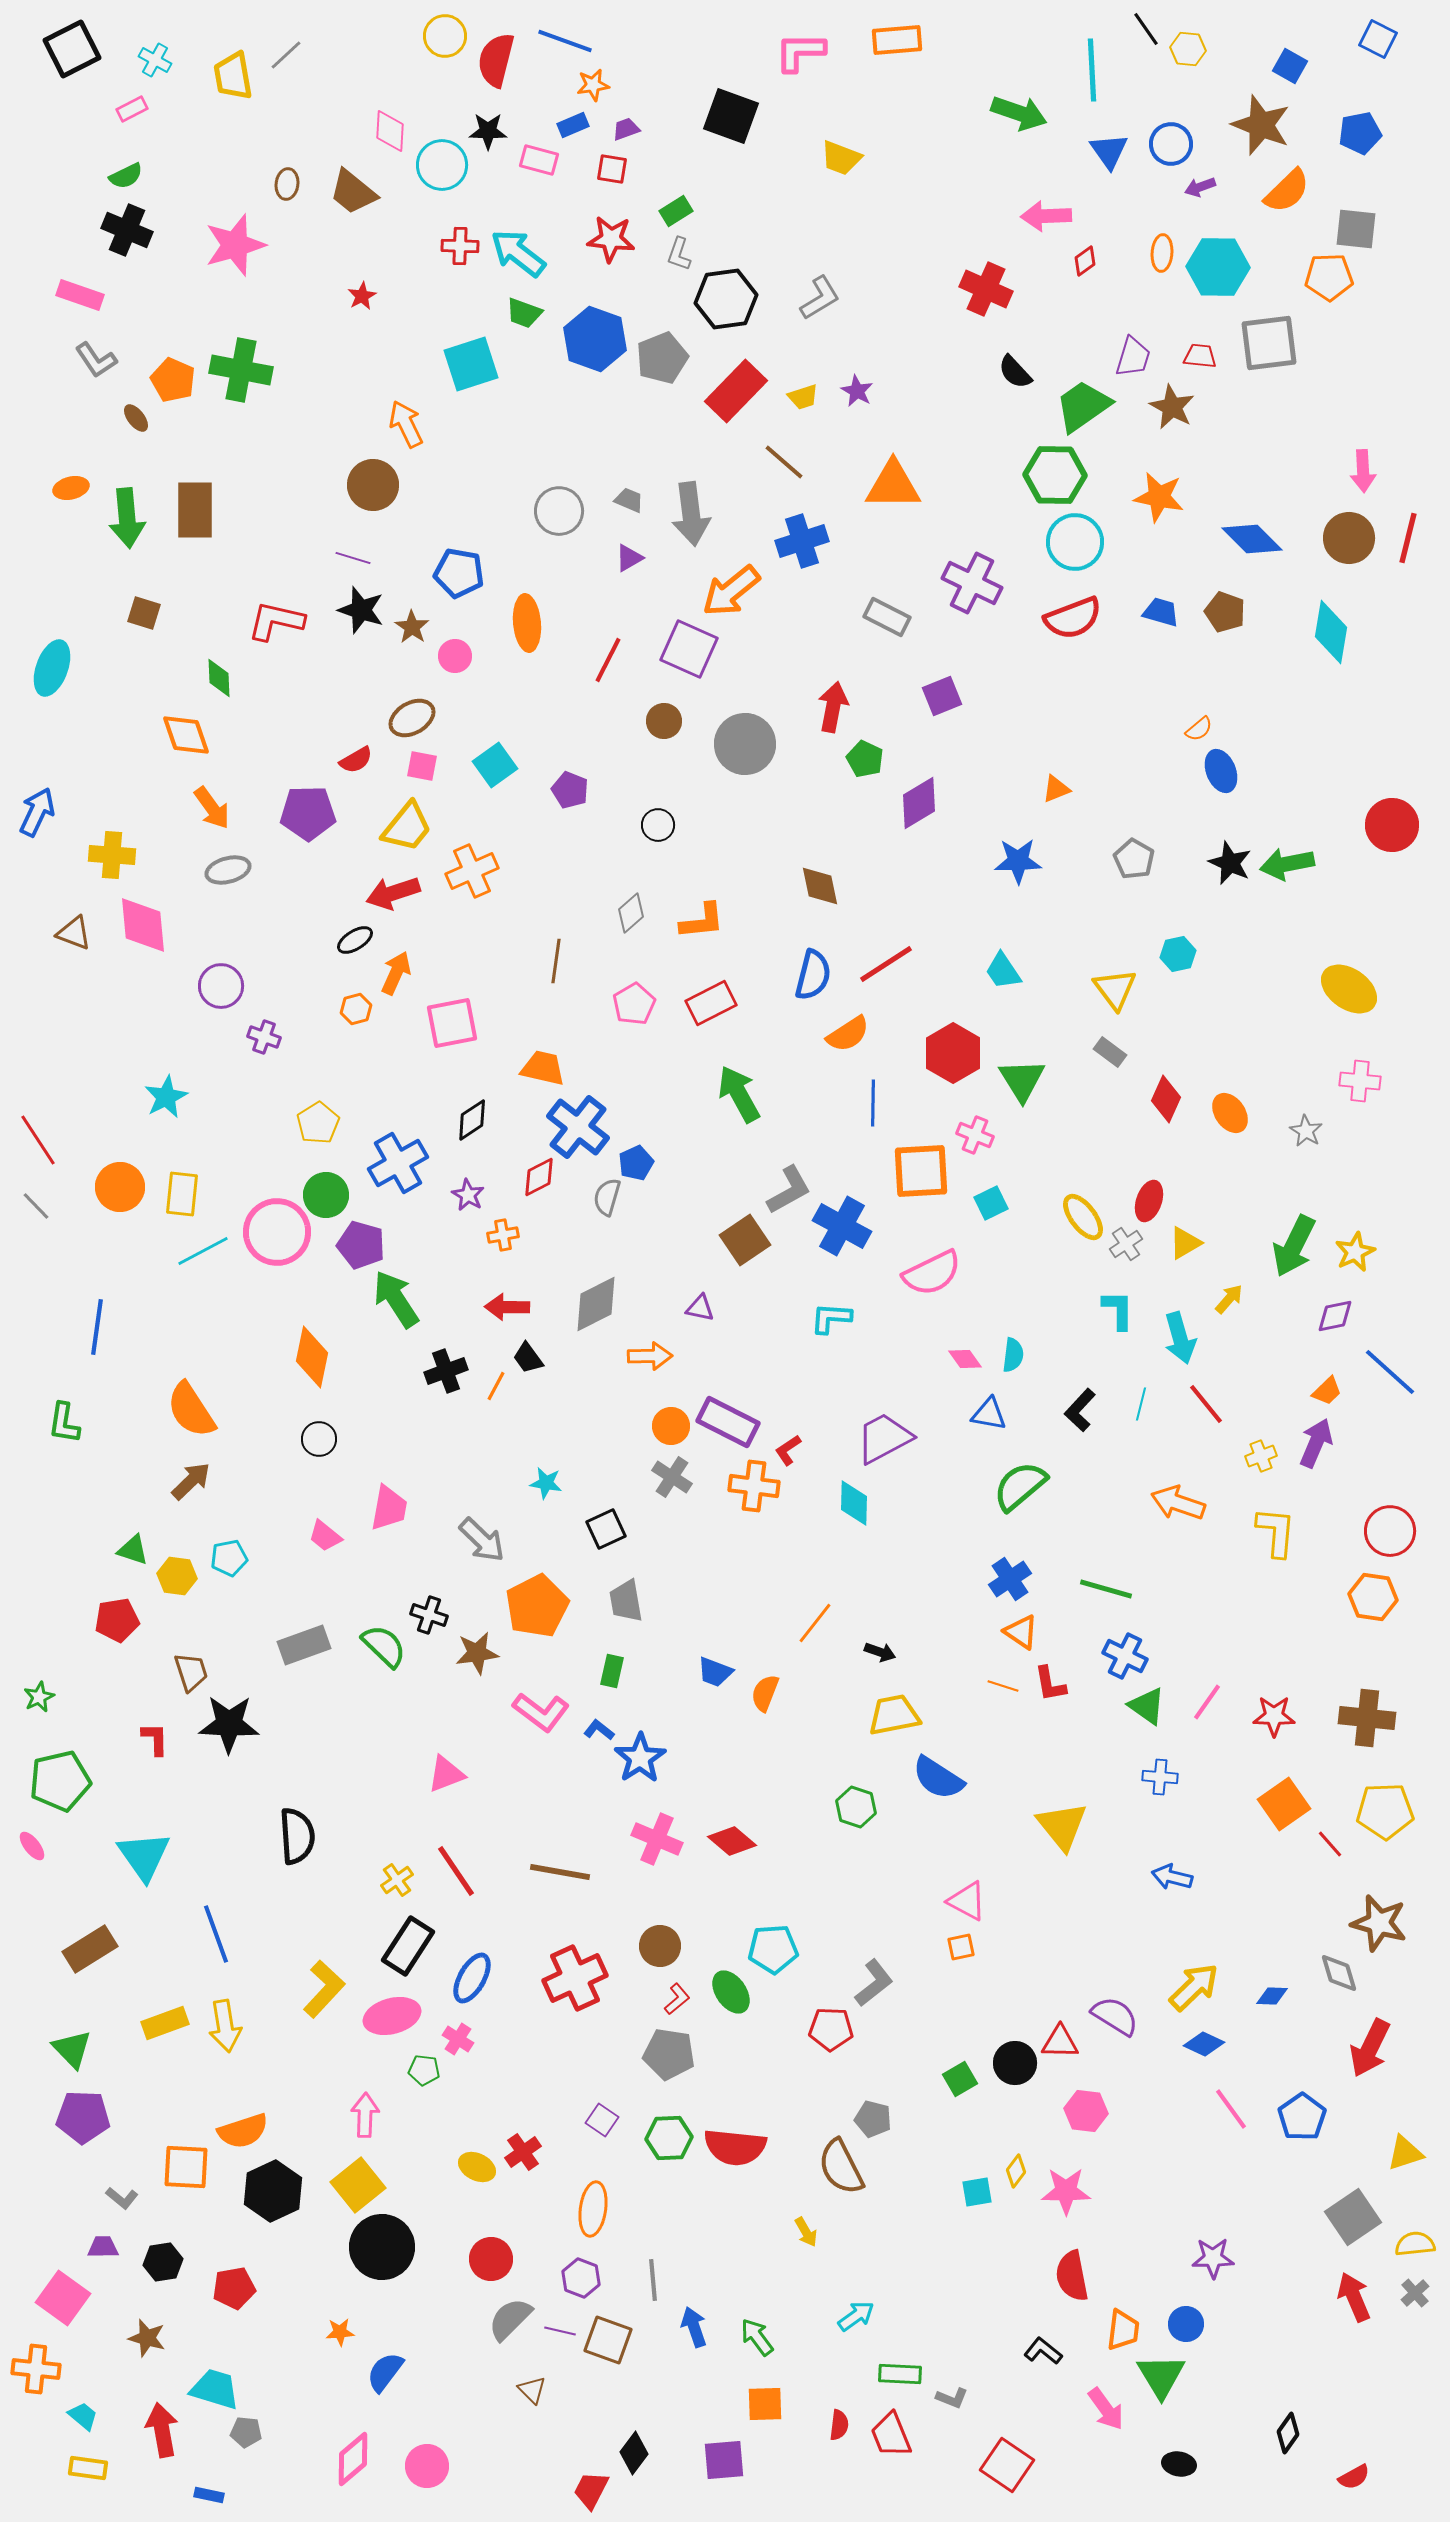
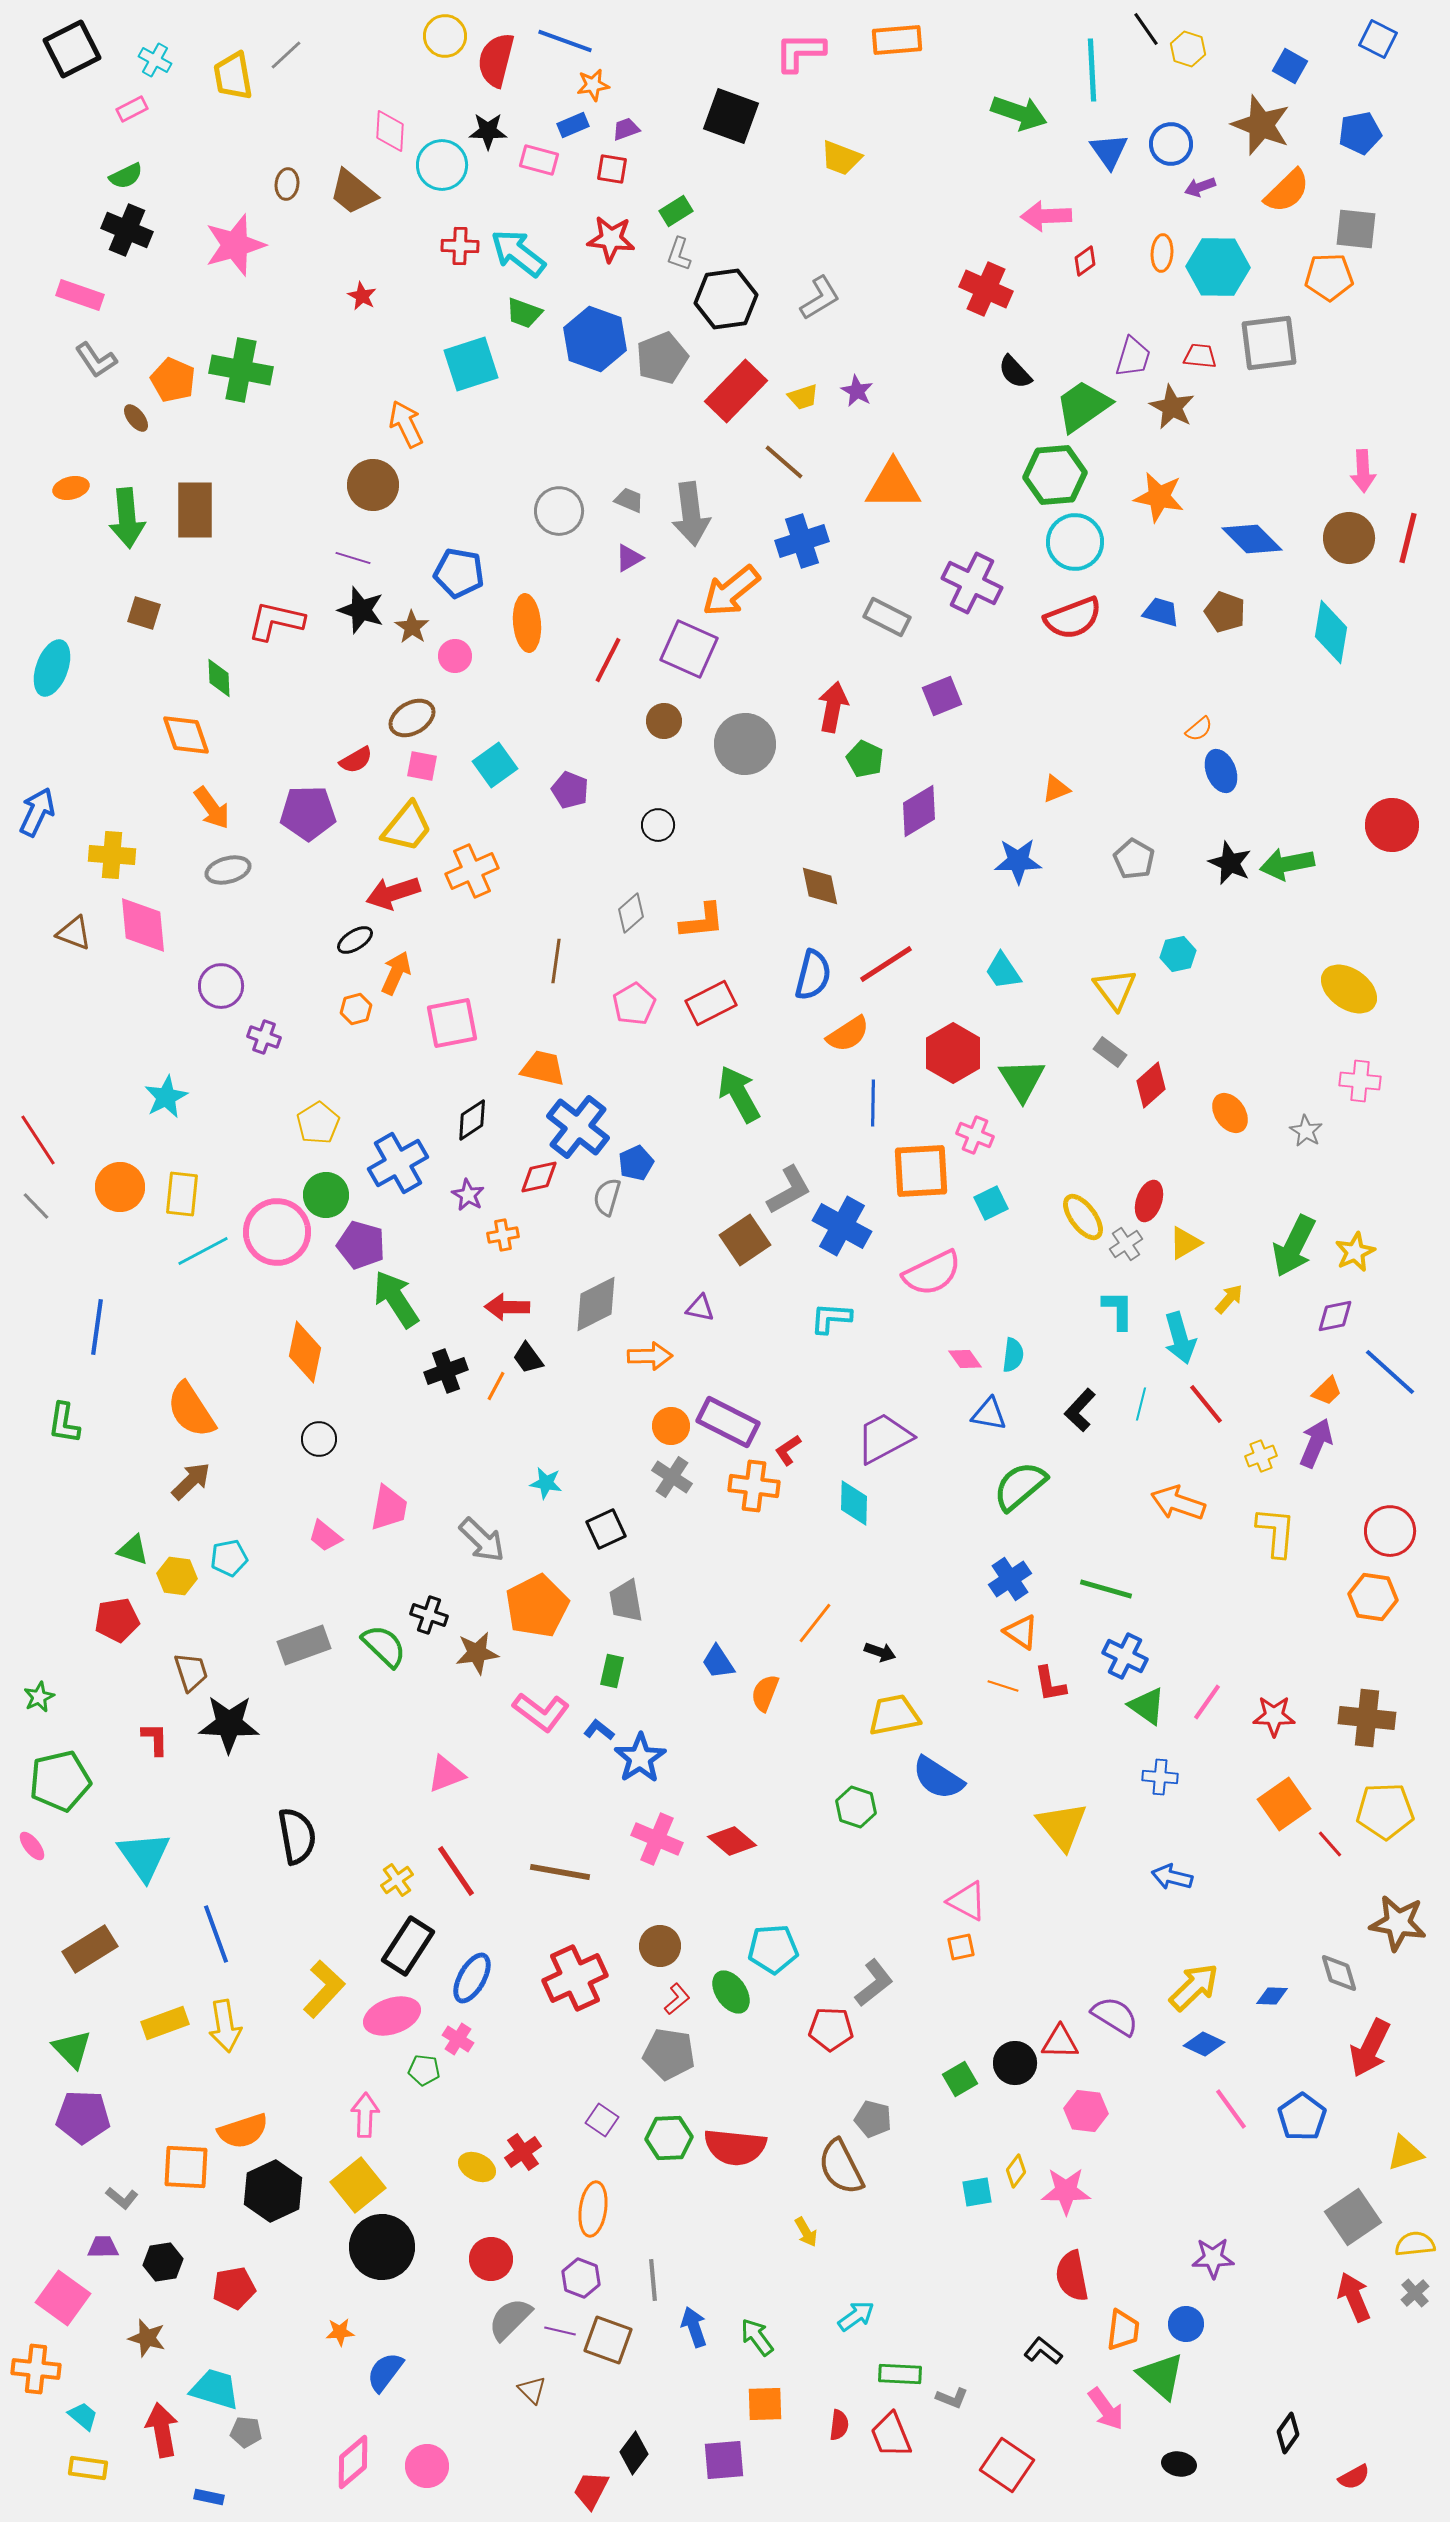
yellow hexagon at (1188, 49): rotated 12 degrees clockwise
red star at (362, 296): rotated 16 degrees counterclockwise
green hexagon at (1055, 475): rotated 6 degrees counterclockwise
purple diamond at (919, 803): moved 8 px down
red diamond at (1166, 1099): moved 15 px left, 14 px up; rotated 24 degrees clockwise
red diamond at (539, 1177): rotated 15 degrees clockwise
orange diamond at (312, 1357): moved 7 px left, 5 px up
blue trapezoid at (715, 1672): moved 3 px right, 10 px up; rotated 36 degrees clockwise
black semicircle at (297, 1836): rotated 6 degrees counterclockwise
brown star at (1379, 1923): moved 19 px right; rotated 6 degrees counterclockwise
pink ellipse at (392, 2016): rotated 4 degrees counterclockwise
green triangle at (1161, 2376): rotated 18 degrees counterclockwise
pink diamond at (353, 2459): moved 3 px down
blue rectangle at (209, 2495): moved 2 px down
